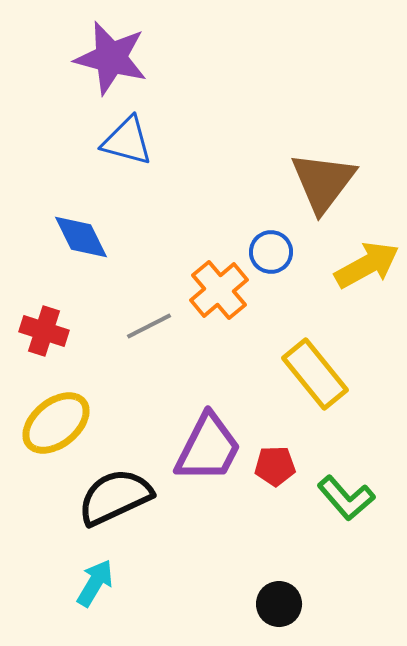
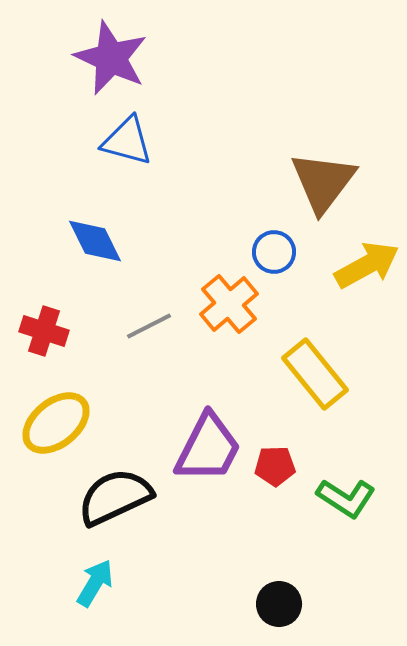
purple star: rotated 10 degrees clockwise
blue diamond: moved 14 px right, 4 px down
blue circle: moved 3 px right
orange cross: moved 10 px right, 14 px down
green L-shape: rotated 16 degrees counterclockwise
